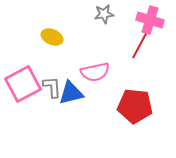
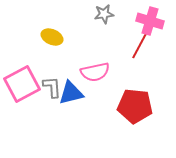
pink cross: moved 1 px down
pink square: moved 1 px left
